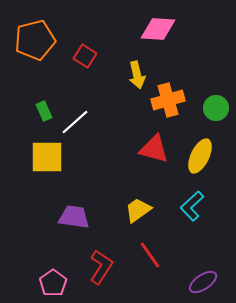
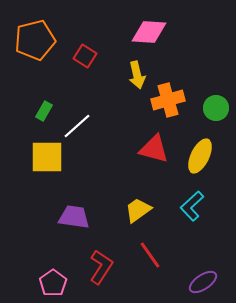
pink diamond: moved 9 px left, 3 px down
green rectangle: rotated 54 degrees clockwise
white line: moved 2 px right, 4 px down
